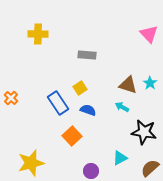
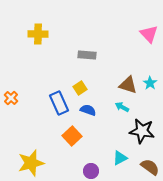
blue rectangle: moved 1 px right; rotated 10 degrees clockwise
black star: moved 2 px left, 1 px up
brown semicircle: moved 1 px up; rotated 78 degrees clockwise
